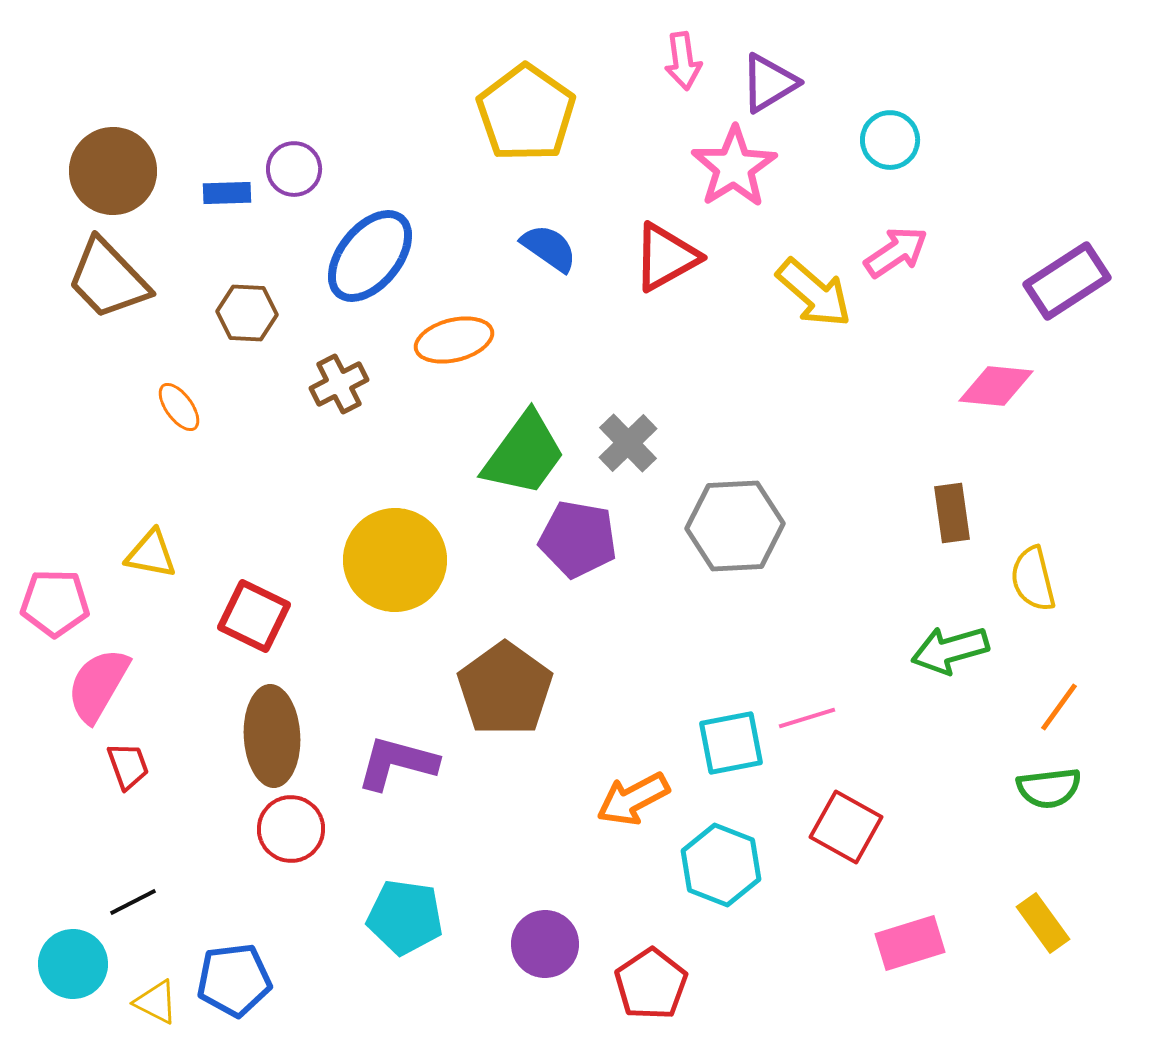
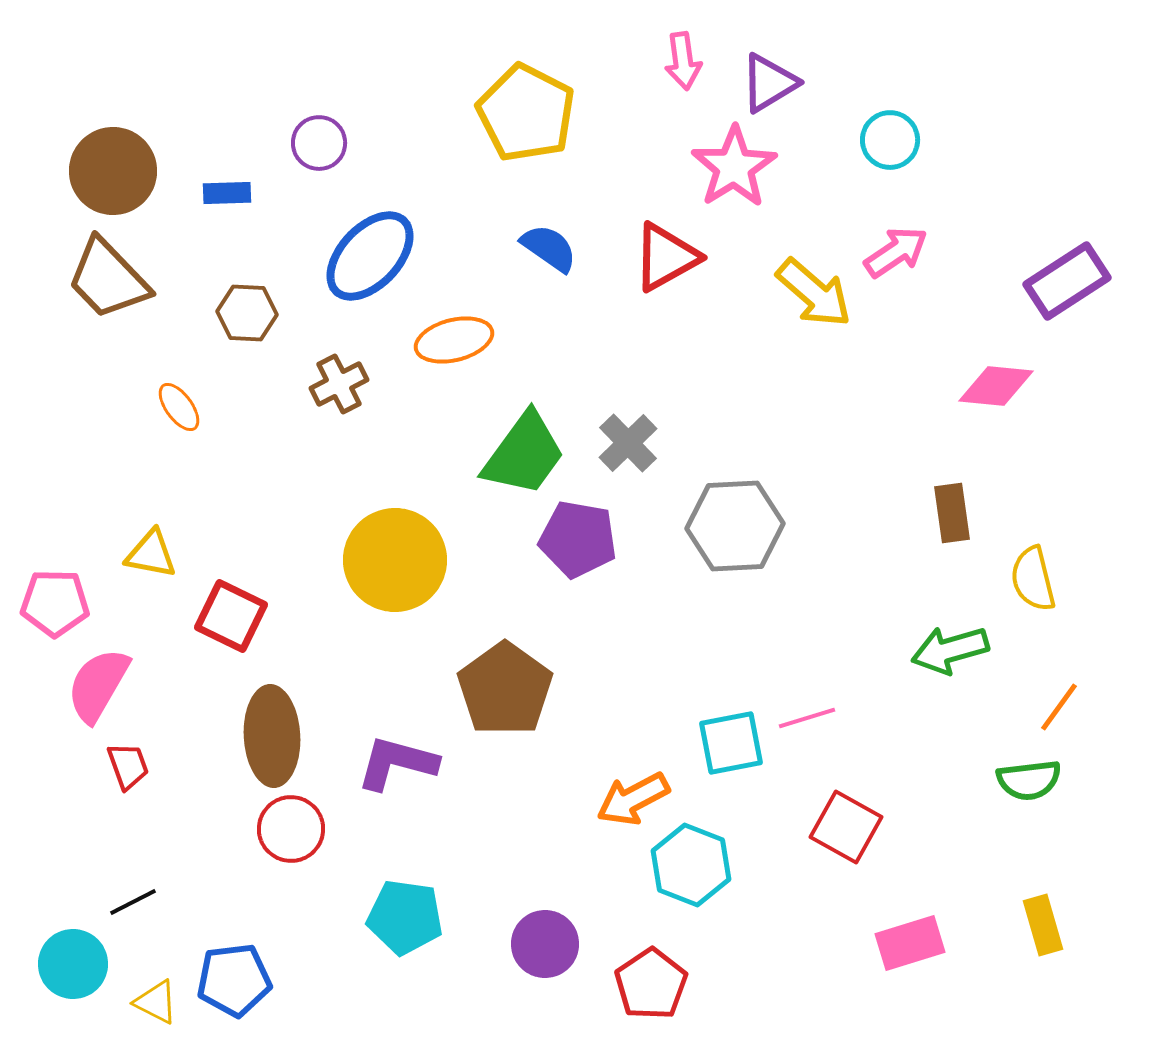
yellow pentagon at (526, 113): rotated 8 degrees counterclockwise
purple circle at (294, 169): moved 25 px right, 26 px up
blue ellipse at (370, 256): rotated 4 degrees clockwise
red square at (254, 616): moved 23 px left
green semicircle at (1049, 788): moved 20 px left, 8 px up
cyan hexagon at (721, 865): moved 30 px left
yellow rectangle at (1043, 923): moved 2 px down; rotated 20 degrees clockwise
